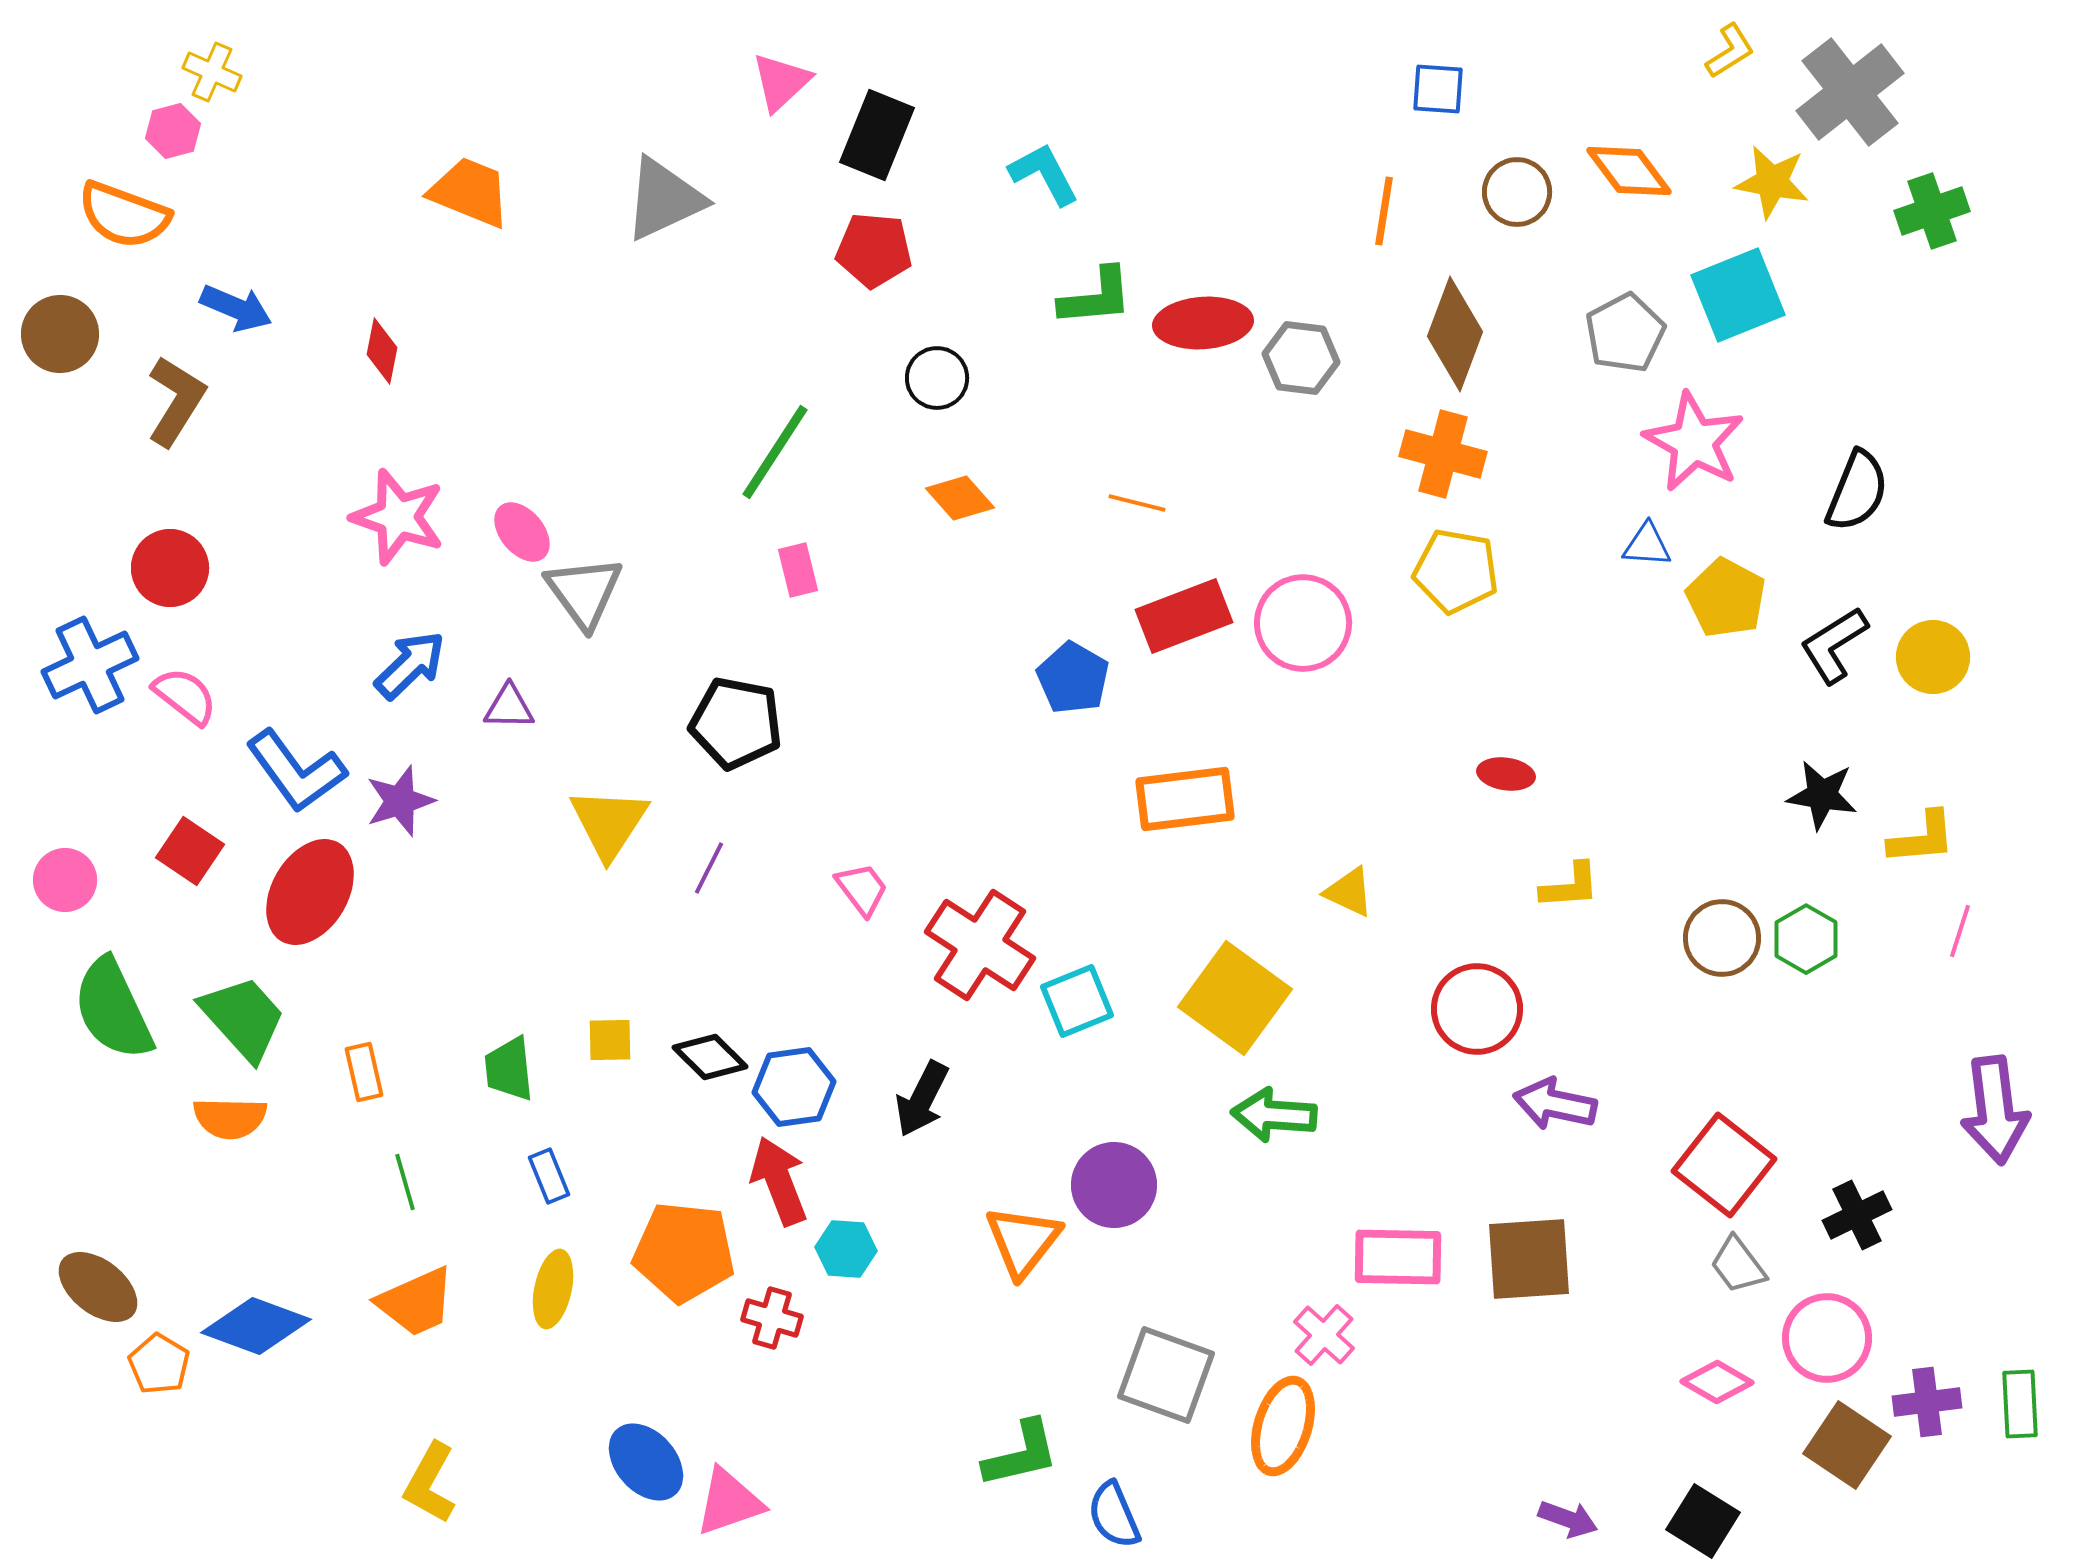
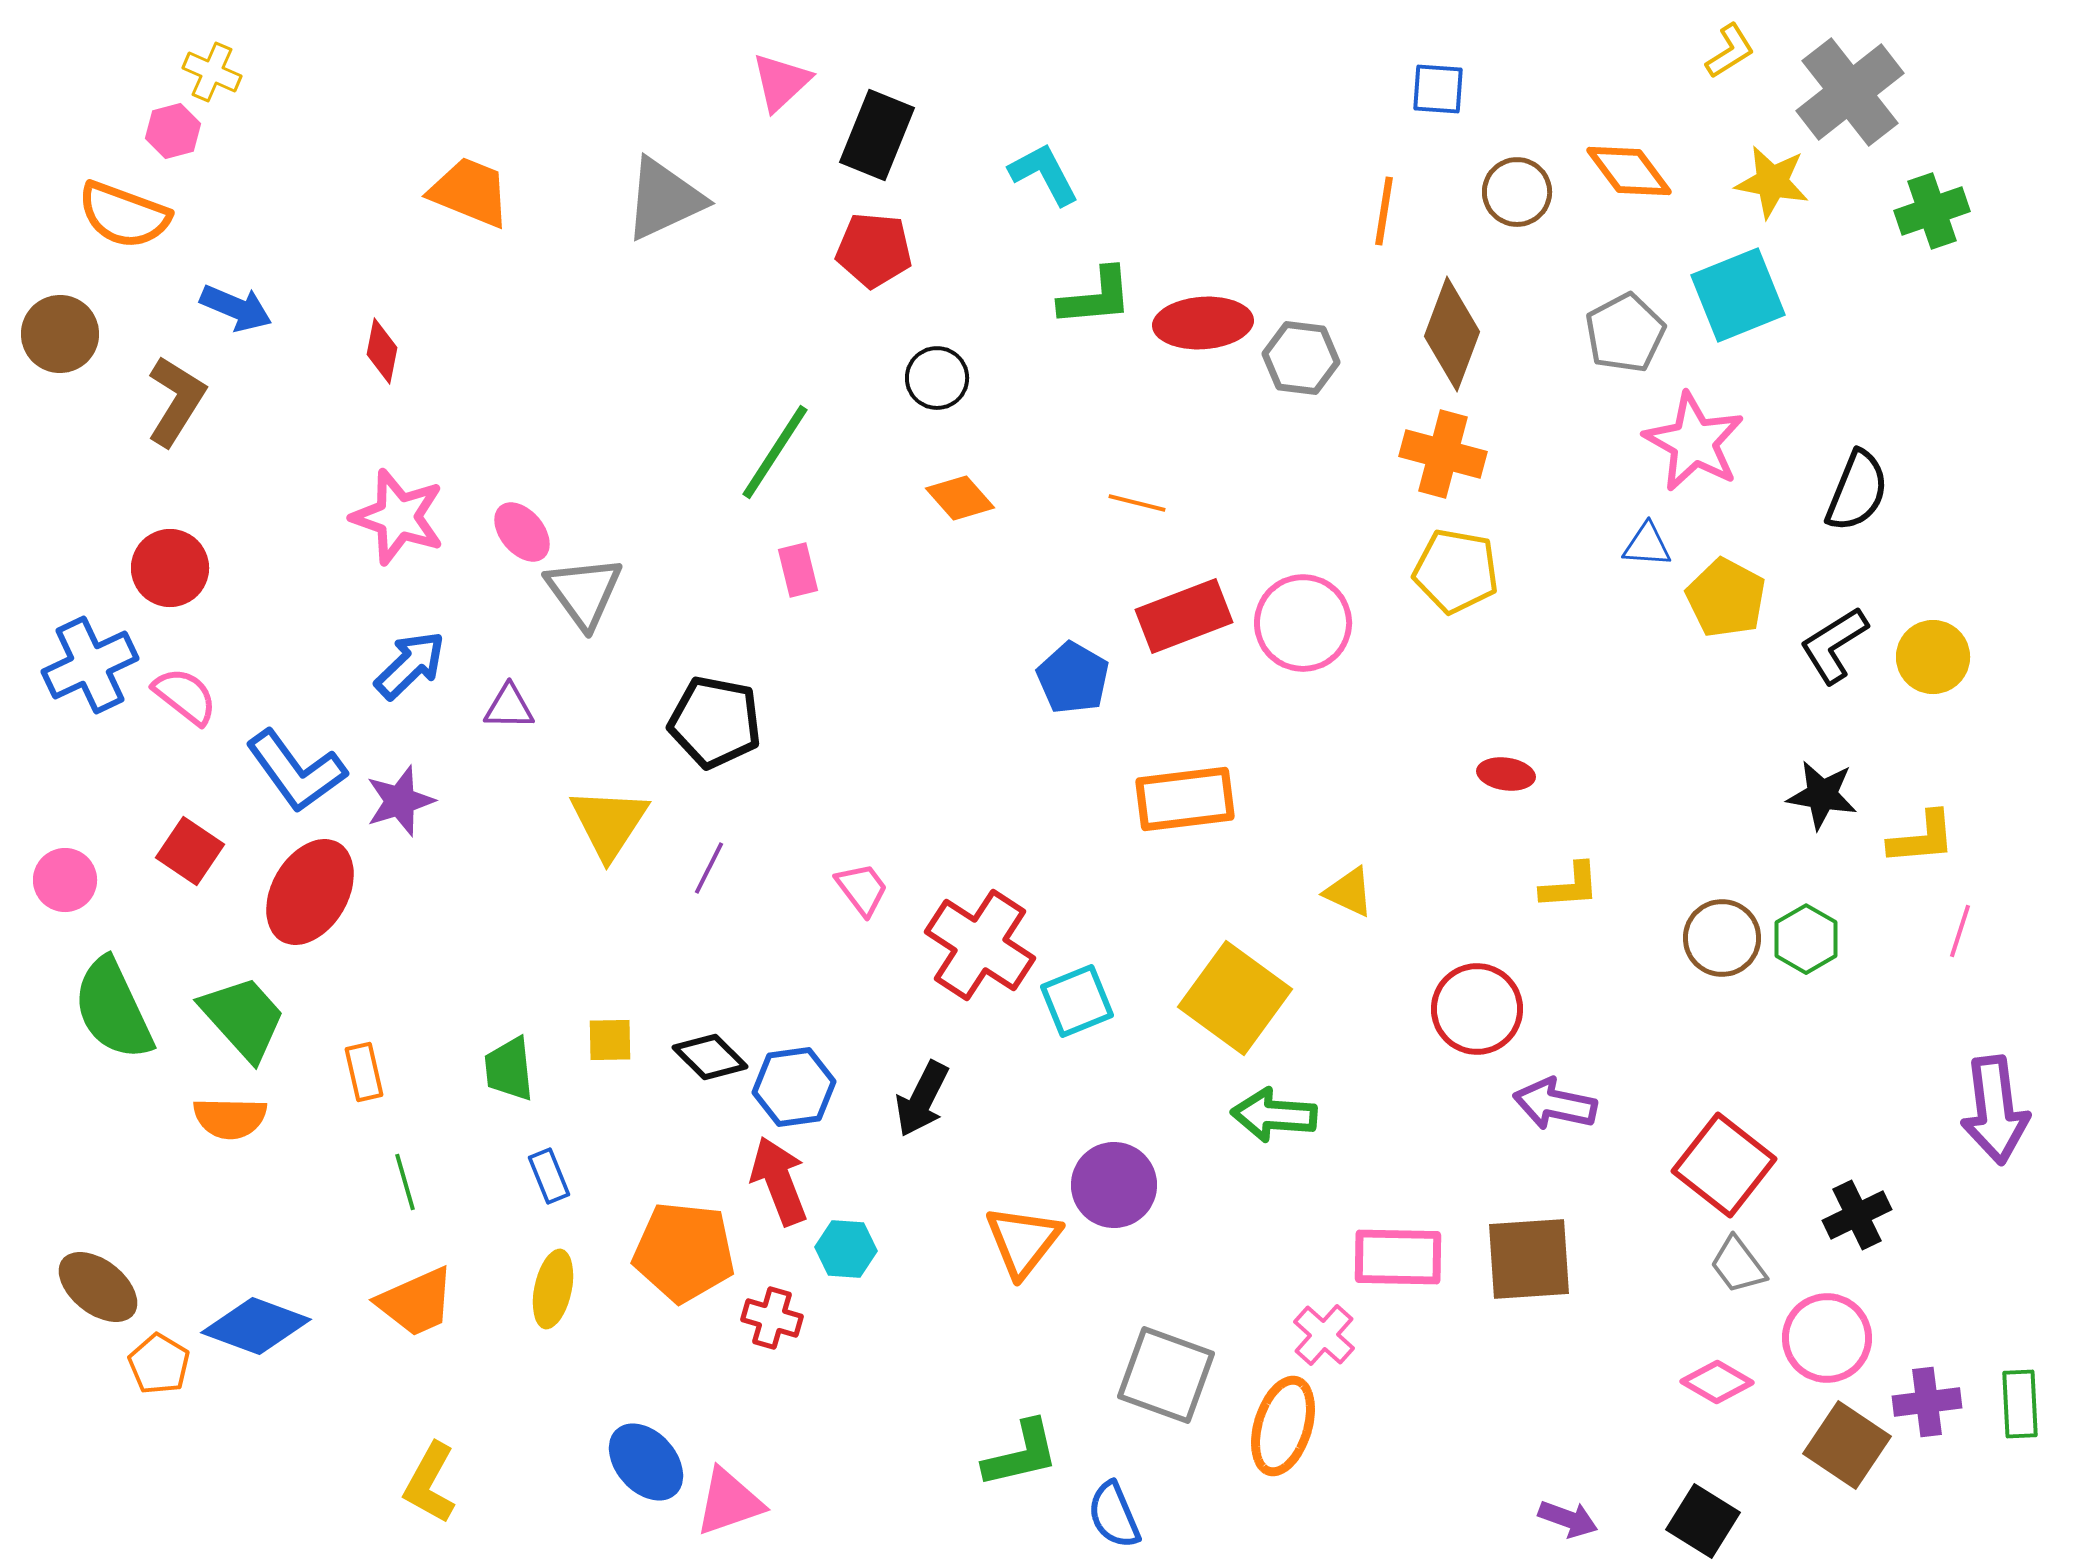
brown diamond at (1455, 334): moved 3 px left
black pentagon at (736, 723): moved 21 px left, 1 px up
